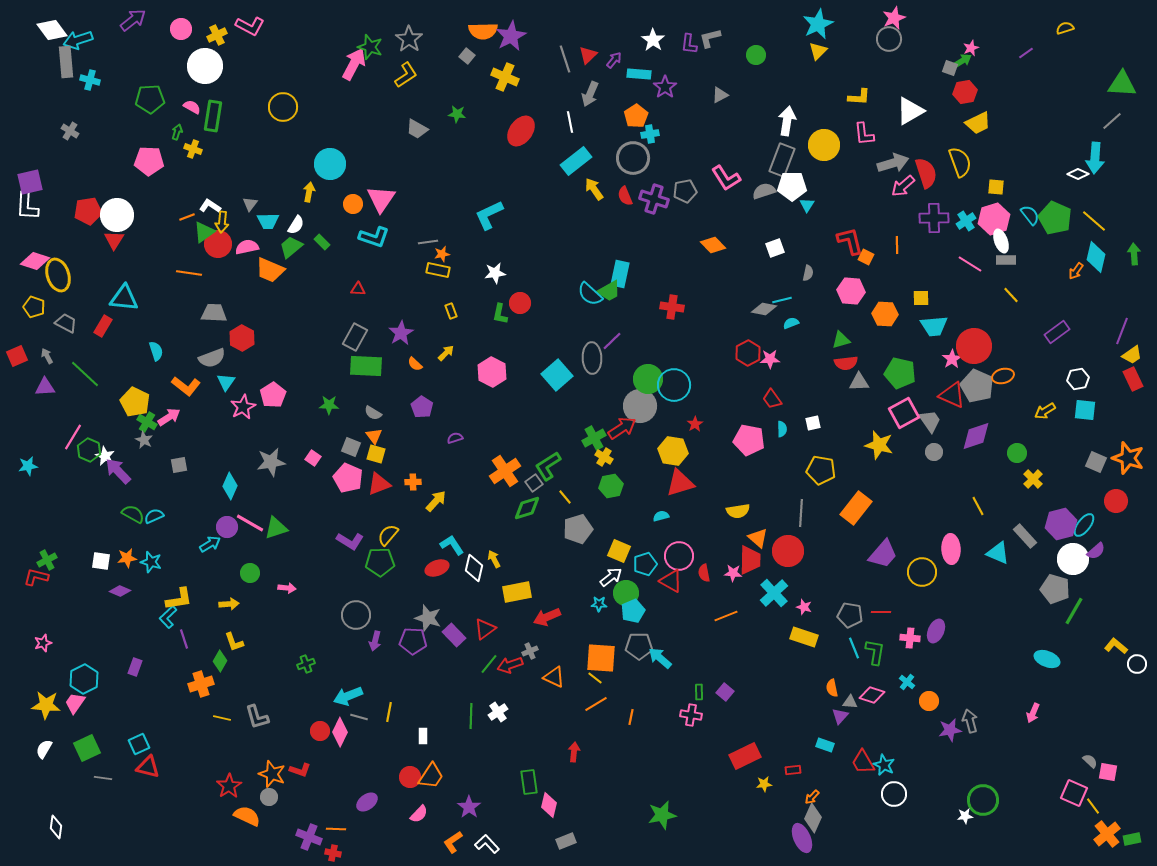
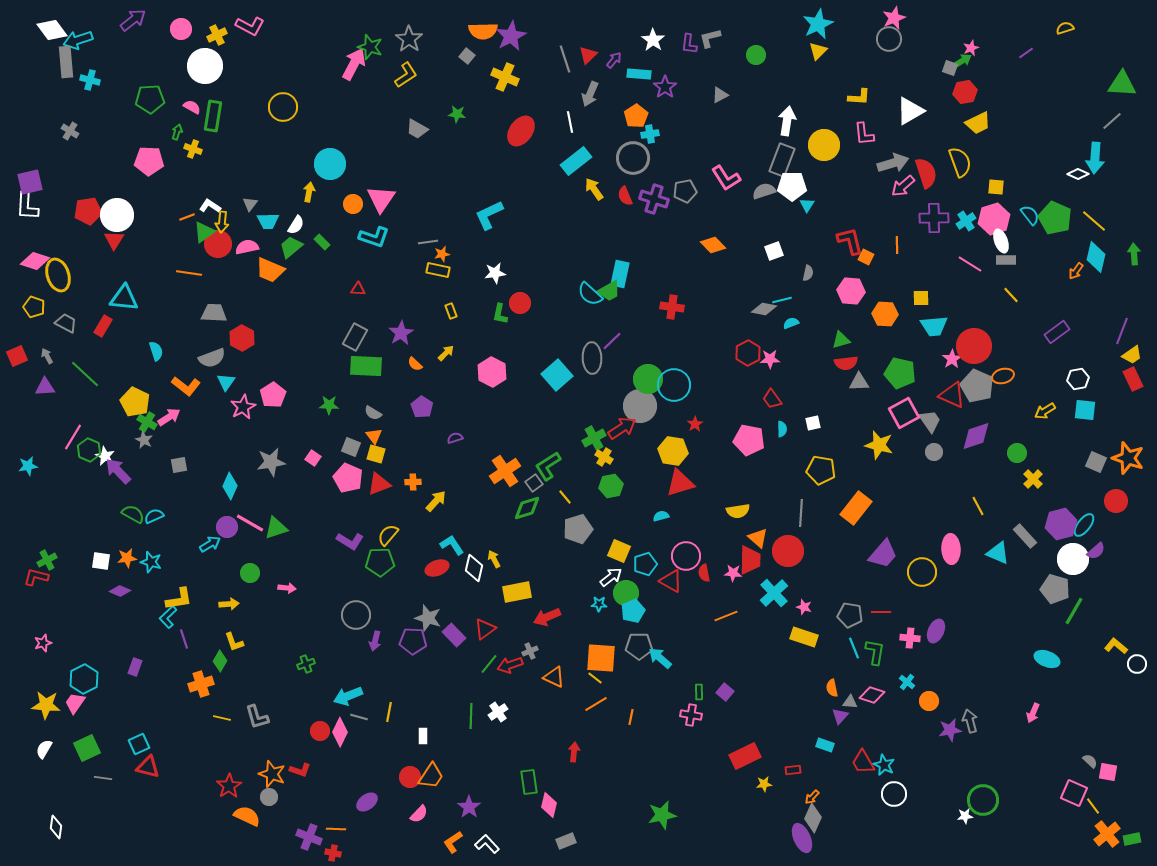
white square at (775, 248): moved 1 px left, 3 px down
pink circle at (679, 556): moved 7 px right
